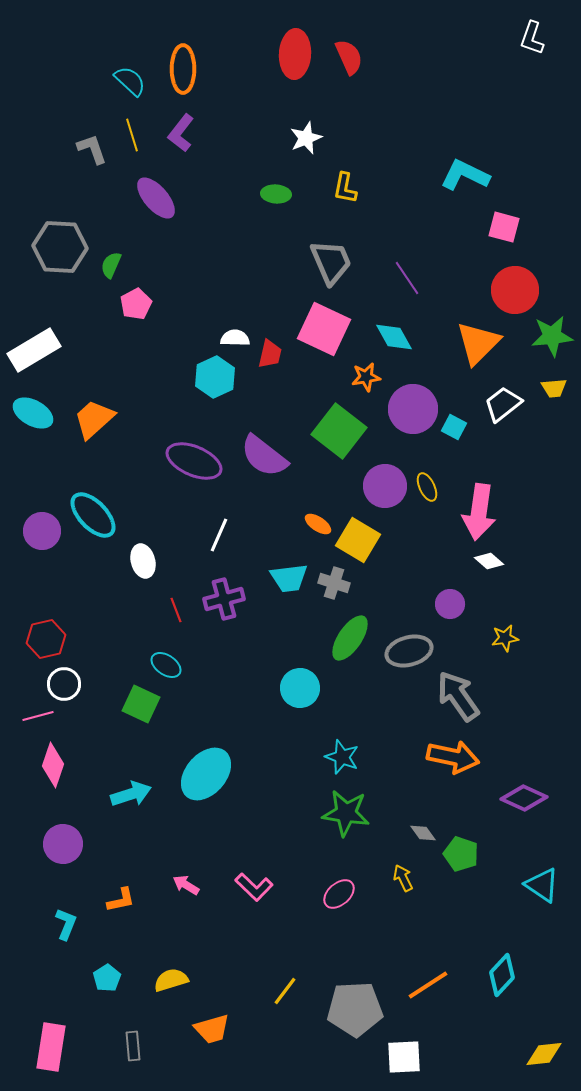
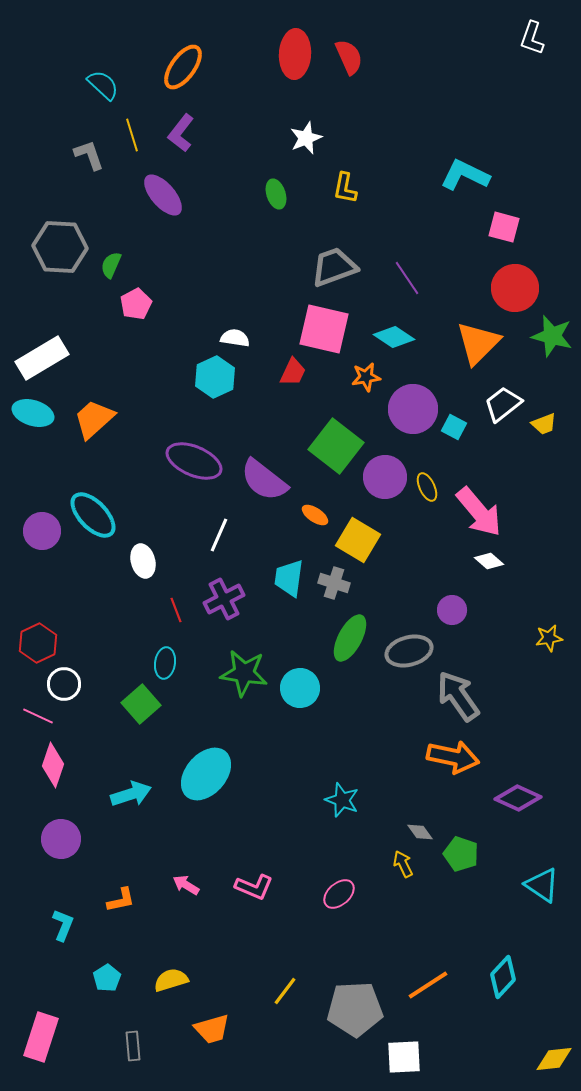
orange ellipse at (183, 69): moved 2 px up; rotated 36 degrees clockwise
cyan semicircle at (130, 81): moved 27 px left, 4 px down
gray L-shape at (92, 149): moved 3 px left, 6 px down
green ellipse at (276, 194): rotated 68 degrees clockwise
purple ellipse at (156, 198): moved 7 px right, 3 px up
gray trapezoid at (331, 262): moved 3 px right, 5 px down; rotated 87 degrees counterclockwise
red circle at (515, 290): moved 2 px up
pink square at (324, 329): rotated 12 degrees counterclockwise
green star at (552, 336): rotated 21 degrees clockwise
cyan diamond at (394, 337): rotated 27 degrees counterclockwise
white semicircle at (235, 338): rotated 8 degrees clockwise
white rectangle at (34, 350): moved 8 px right, 8 px down
red trapezoid at (270, 354): moved 23 px right, 18 px down; rotated 12 degrees clockwise
yellow trapezoid at (554, 388): moved 10 px left, 36 px down; rotated 16 degrees counterclockwise
cyan ellipse at (33, 413): rotated 12 degrees counterclockwise
green square at (339, 431): moved 3 px left, 15 px down
purple semicircle at (264, 456): moved 24 px down
purple circle at (385, 486): moved 9 px up
pink arrow at (479, 512): rotated 48 degrees counterclockwise
orange ellipse at (318, 524): moved 3 px left, 9 px up
cyan trapezoid at (289, 578): rotated 105 degrees clockwise
purple cross at (224, 599): rotated 12 degrees counterclockwise
purple circle at (450, 604): moved 2 px right, 6 px down
green ellipse at (350, 638): rotated 6 degrees counterclockwise
yellow star at (505, 638): moved 44 px right
red hexagon at (46, 639): moved 8 px left, 4 px down; rotated 12 degrees counterclockwise
cyan ellipse at (166, 665): moved 1 px left, 2 px up; rotated 64 degrees clockwise
green square at (141, 704): rotated 24 degrees clockwise
pink line at (38, 716): rotated 40 degrees clockwise
cyan star at (342, 757): moved 43 px down
purple diamond at (524, 798): moved 6 px left
green star at (346, 813): moved 102 px left, 140 px up
gray diamond at (423, 833): moved 3 px left, 1 px up
purple circle at (63, 844): moved 2 px left, 5 px up
yellow arrow at (403, 878): moved 14 px up
pink L-shape at (254, 887): rotated 21 degrees counterclockwise
cyan L-shape at (66, 924): moved 3 px left, 1 px down
cyan diamond at (502, 975): moved 1 px right, 2 px down
pink rectangle at (51, 1047): moved 10 px left, 10 px up; rotated 9 degrees clockwise
yellow diamond at (544, 1054): moved 10 px right, 5 px down
